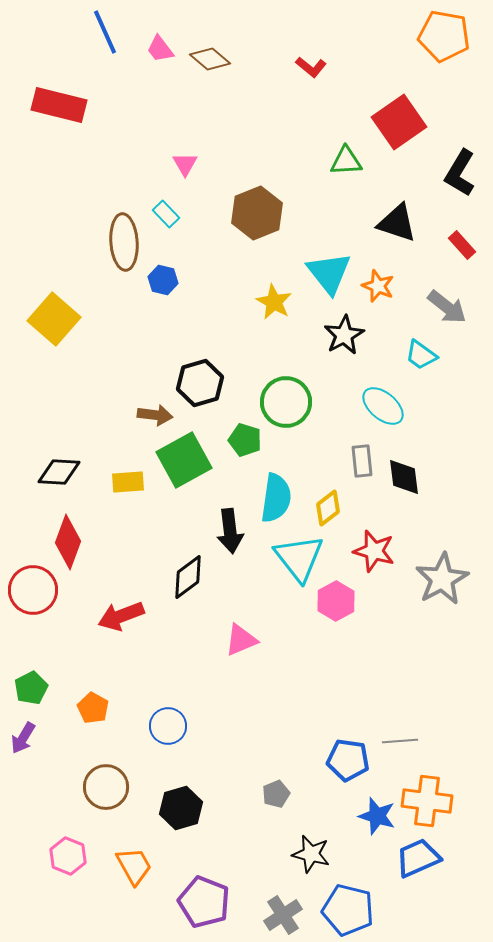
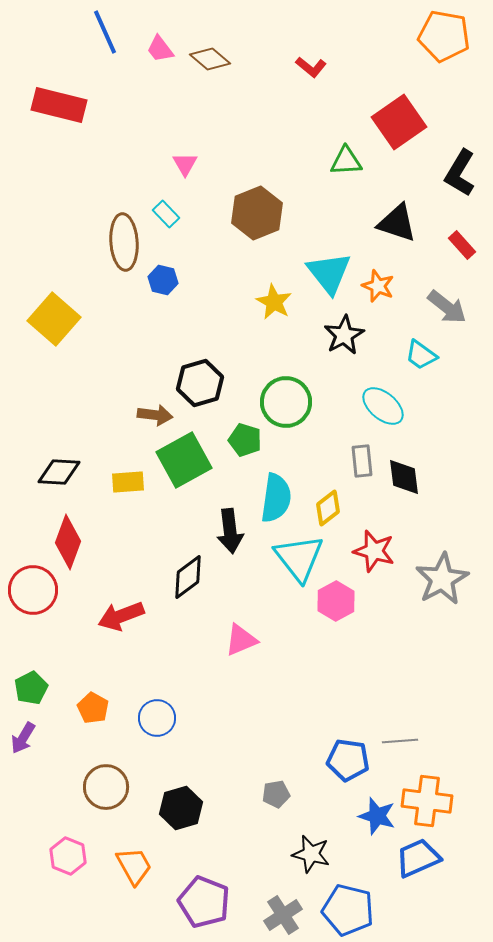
blue circle at (168, 726): moved 11 px left, 8 px up
gray pentagon at (276, 794): rotated 12 degrees clockwise
